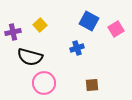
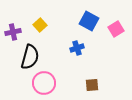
black semicircle: rotated 90 degrees counterclockwise
